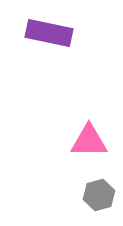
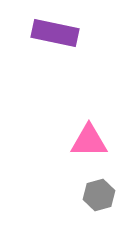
purple rectangle: moved 6 px right
